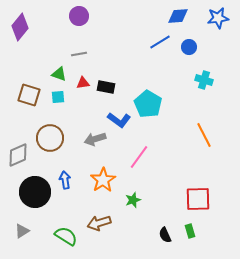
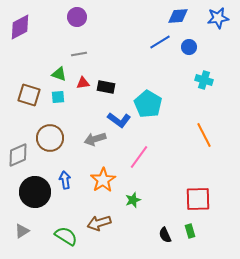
purple circle: moved 2 px left, 1 px down
purple diamond: rotated 24 degrees clockwise
